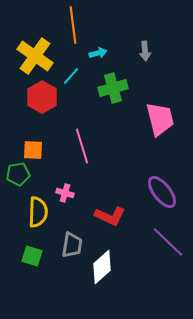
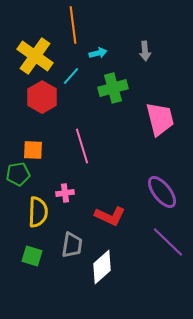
pink cross: rotated 24 degrees counterclockwise
